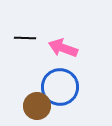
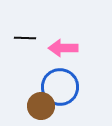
pink arrow: rotated 20 degrees counterclockwise
brown circle: moved 4 px right
